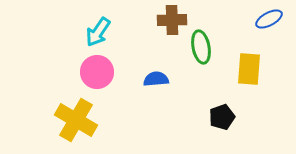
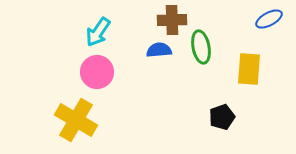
blue semicircle: moved 3 px right, 29 px up
